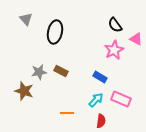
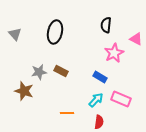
gray triangle: moved 11 px left, 15 px down
black semicircle: moved 9 px left; rotated 42 degrees clockwise
pink star: moved 3 px down
red semicircle: moved 2 px left, 1 px down
